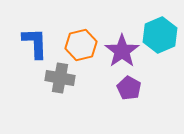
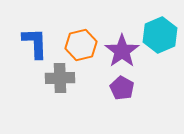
gray cross: rotated 12 degrees counterclockwise
purple pentagon: moved 7 px left
